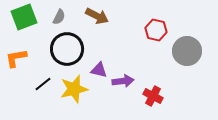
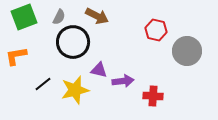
black circle: moved 6 px right, 7 px up
orange L-shape: moved 2 px up
yellow star: moved 1 px right, 1 px down
red cross: rotated 24 degrees counterclockwise
